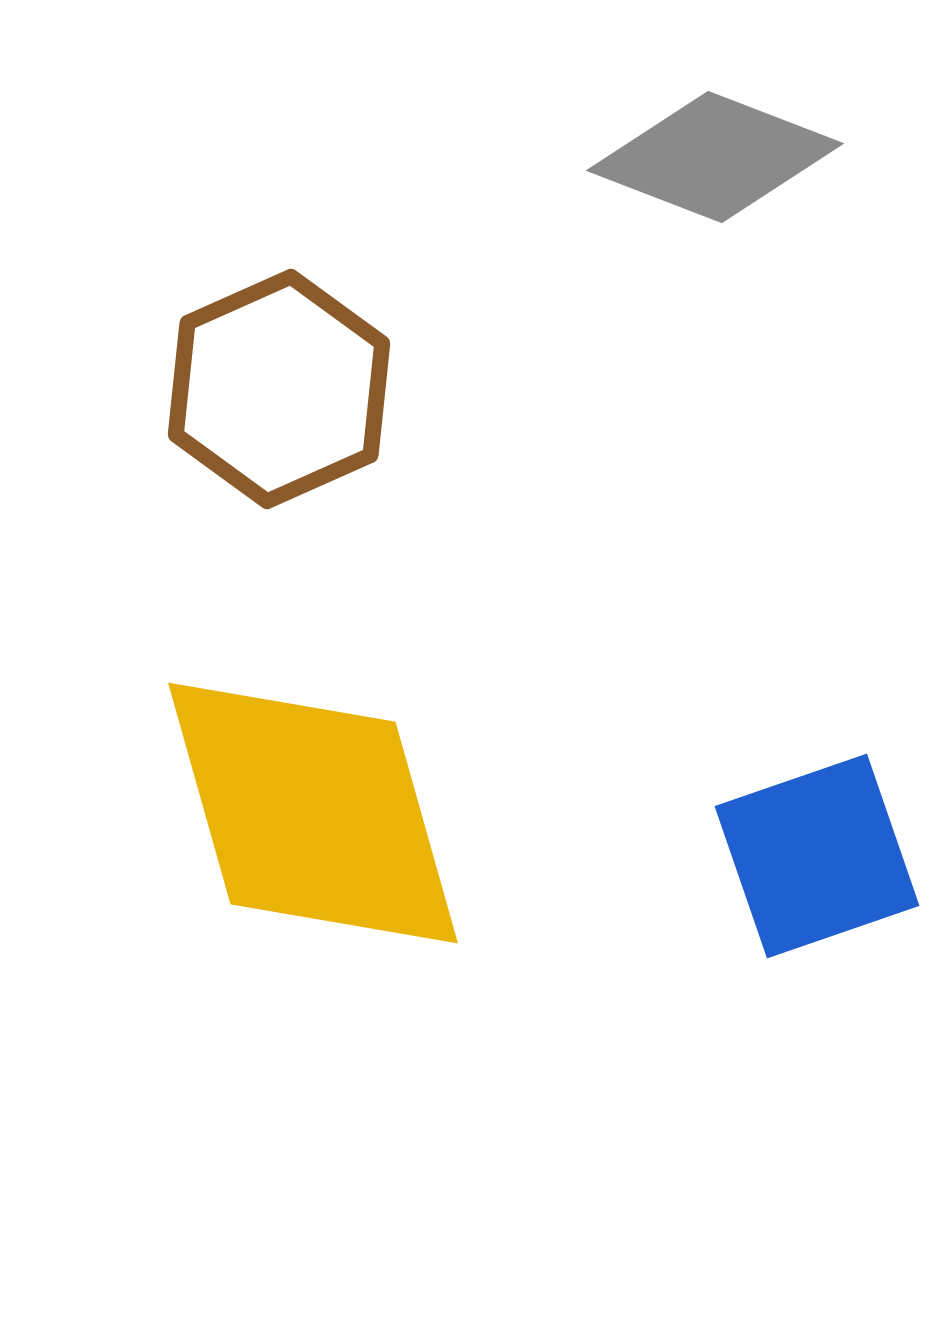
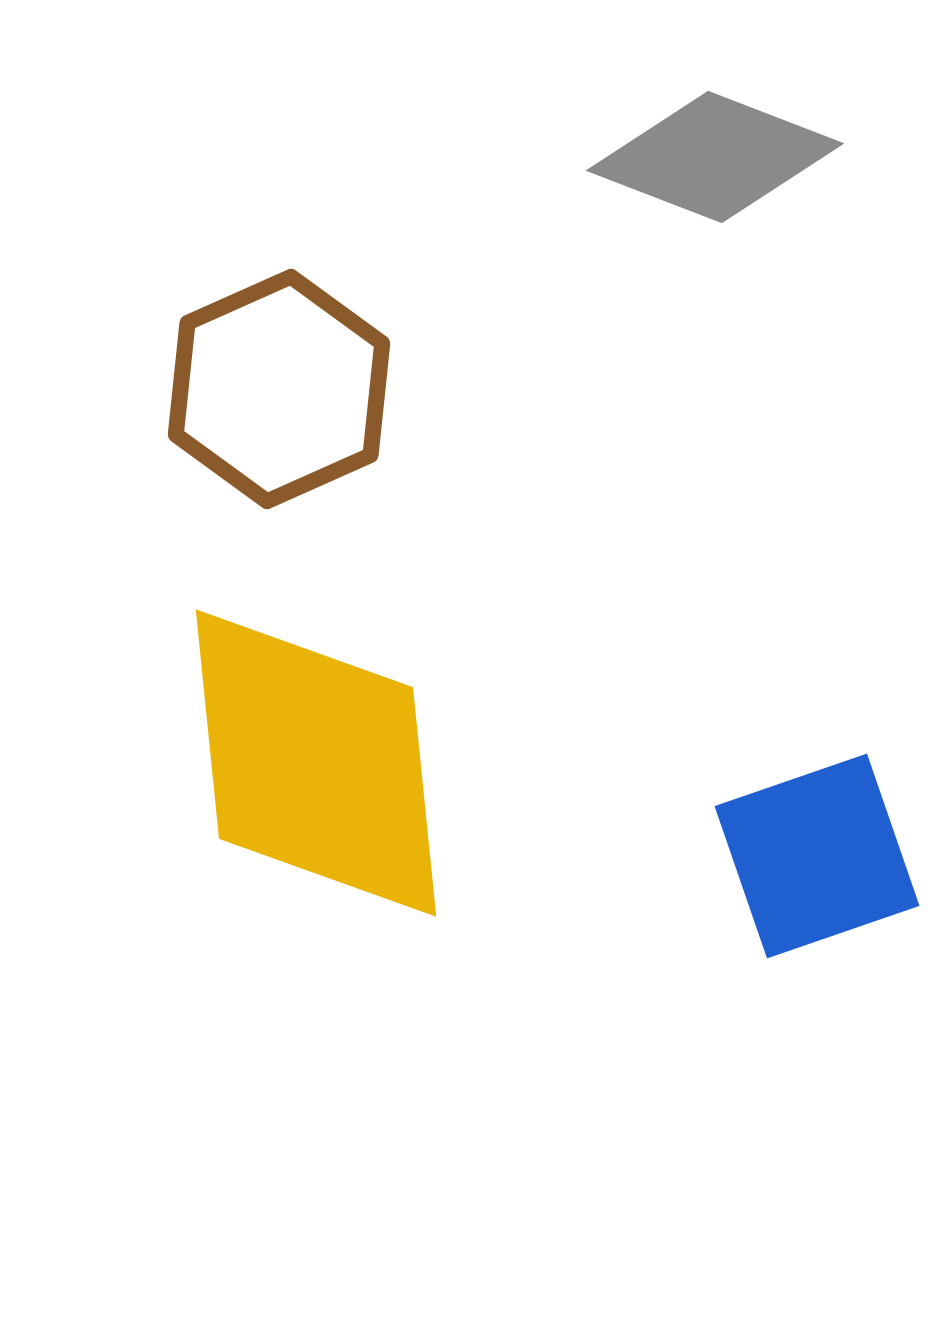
yellow diamond: moved 3 px right, 50 px up; rotated 10 degrees clockwise
